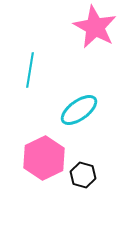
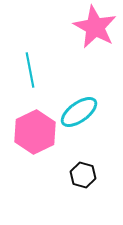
cyan line: rotated 20 degrees counterclockwise
cyan ellipse: moved 2 px down
pink hexagon: moved 9 px left, 26 px up
